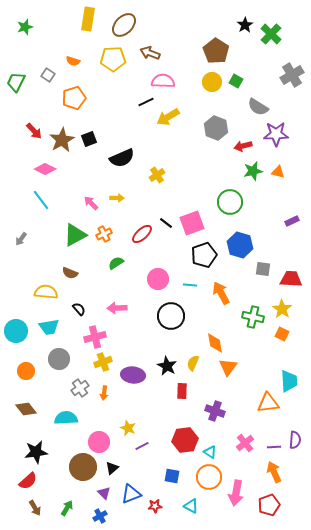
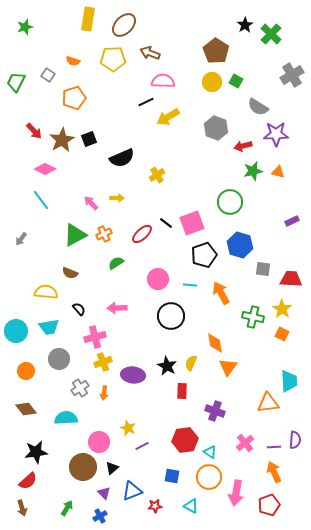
yellow semicircle at (193, 363): moved 2 px left
blue triangle at (131, 494): moved 1 px right, 3 px up
brown arrow at (35, 508): moved 13 px left; rotated 14 degrees clockwise
